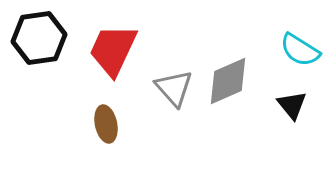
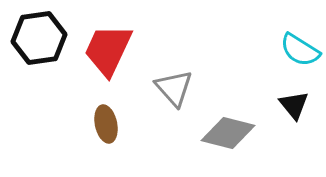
red trapezoid: moved 5 px left
gray diamond: moved 52 px down; rotated 38 degrees clockwise
black triangle: moved 2 px right
